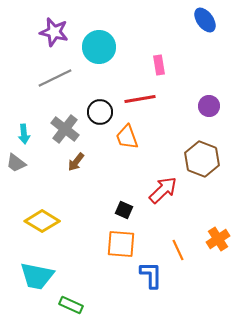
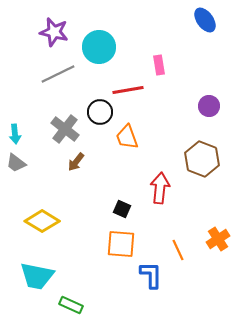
gray line: moved 3 px right, 4 px up
red line: moved 12 px left, 9 px up
cyan arrow: moved 9 px left
red arrow: moved 3 px left, 2 px up; rotated 40 degrees counterclockwise
black square: moved 2 px left, 1 px up
